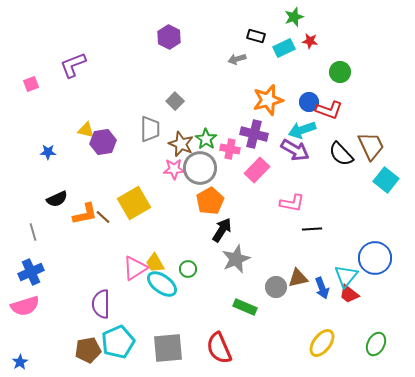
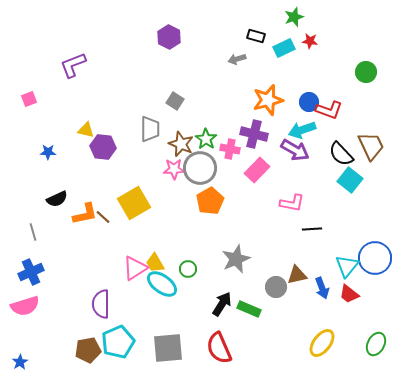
green circle at (340, 72): moved 26 px right
pink square at (31, 84): moved 2 px left, 15 px down
gray square at (175, 101): rotated 12 degrees counterclockwise
purple hexagon at (103, 142): moved 5 px down; rotated 15 degrees clockwise
cyan square at (386, 180): moved 36 px left
black arrow at (222, 230): moved 74 px down
cyan triangle at (346, 276): moved 1 px right, 10 px up
brown triangle at (298, 278): moved 1 px left, 3 px up
green rectangle at (245, 307): moved 4 px right, 2 px down
